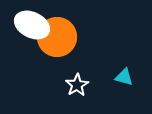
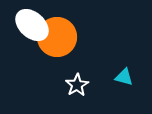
white ellipse: rotated 16 degrees clockwise
